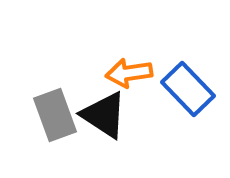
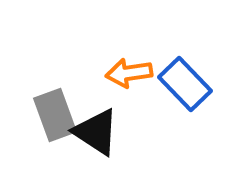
blue rectangle: moved 3 px left, 5 px up
black triangle: moved 8 px left, 17 px down
